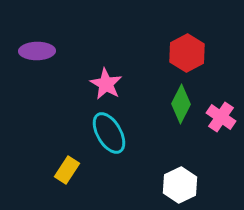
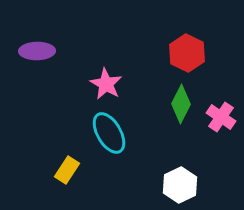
red hexagon: rotated 6 degrees counterclockwise
